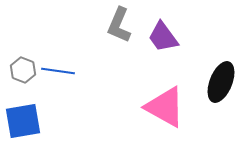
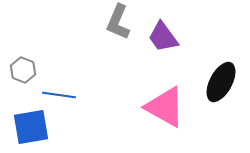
gray L-shape: moved 1 px left, 3 px up
blue line: moved 1 px right, 24 px down
black ellipse: rotated 6 degrees clockwise
blue square: moved 8 px right, 6 px down
